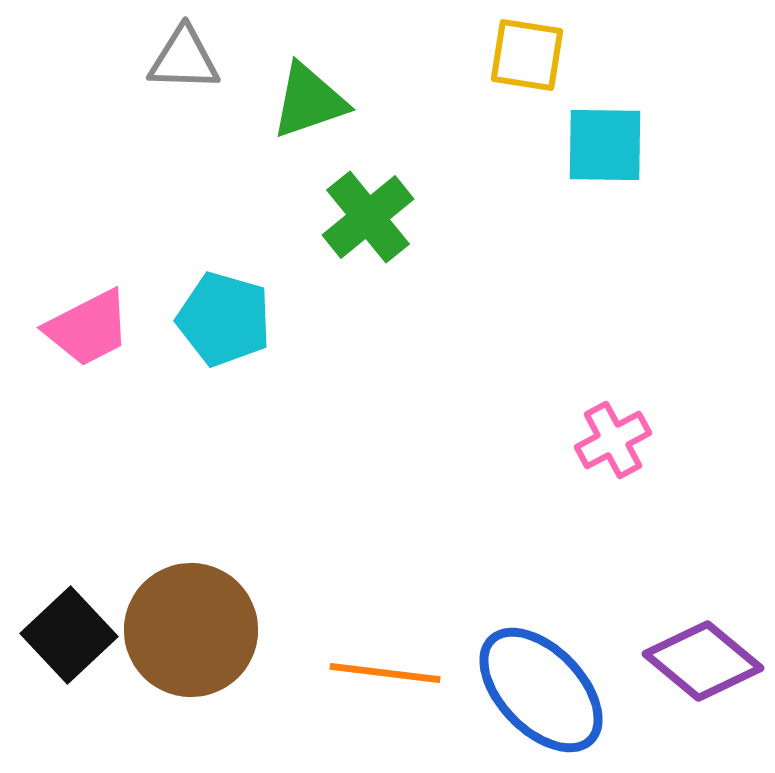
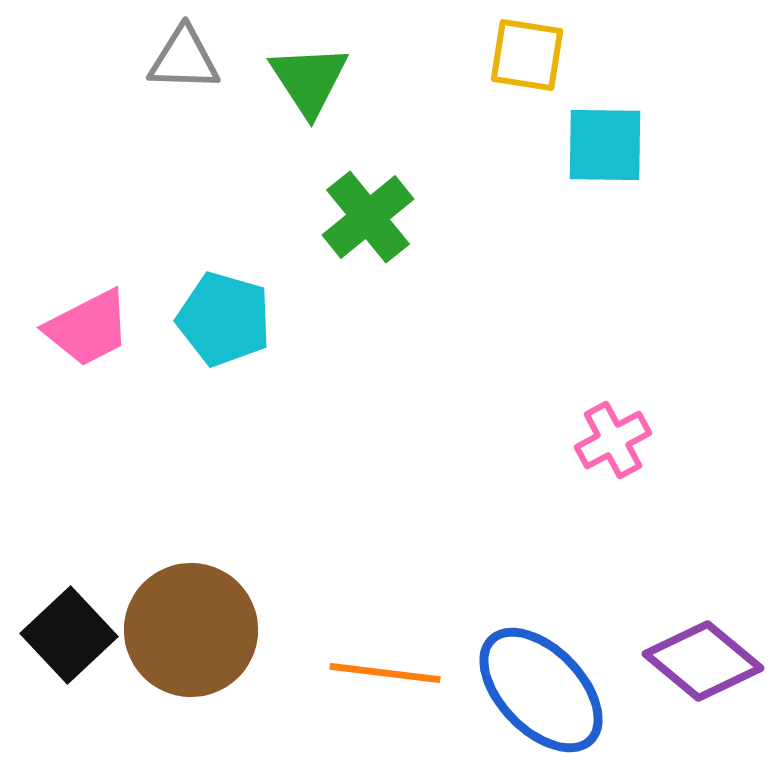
green triangle: moved 21 px up; rotated 44 degrees counterclockwise
